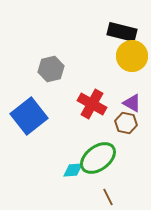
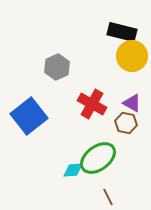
gray hexagon: moved 6 px right, 2 px up; rotated 10 degrees counterclockwise
